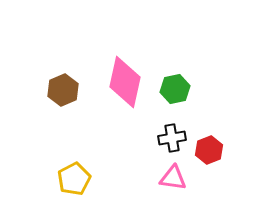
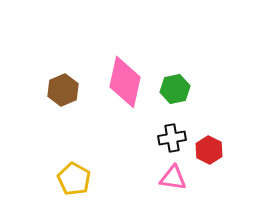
red hexagon: rotated 12 degrees counterclockwise
yellow pentagon: rotated 16 degrees counterclockwise
